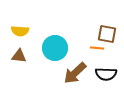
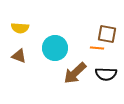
yellow semicircle: moved 3 px up
brown triangle: rotated 14 degrees clockwise
